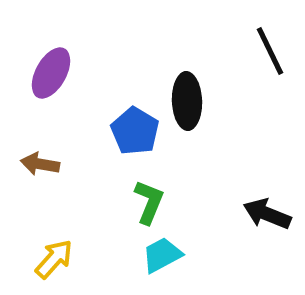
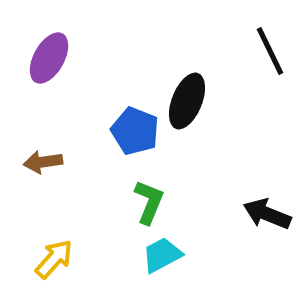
purple ellipse: moved 2 px left, 15 px up
black ellipse: rotated 24 degrees clockwise
blue pentagon: rotated 9 degrees counterclockwise
brown arrow: moved 3 px right, 2 px up; rotated 18 degrees counterclockwise
